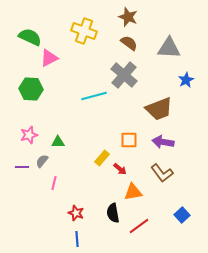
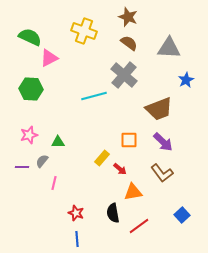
purple arrow: rotated 145 degrees counterclockwise
